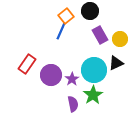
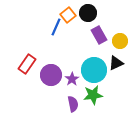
black circle: moved 2 px left, 2 px down
orange square: moved 2 px right, 1 px up
blue line: moved 5 px left, 4 px up
purple rectangle: moved 1 px left
yellow circle: moved 2 px down
green star: rotated 24 degrees clockwise
